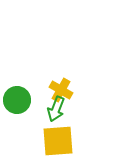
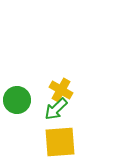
green arrow: rotated 25 degrees clockwise
yellow square: moved 2 px right, 1 px down
